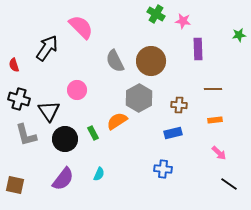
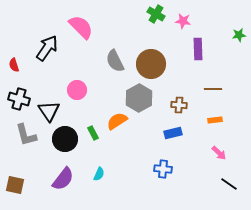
brown circle: moved 3 px down
